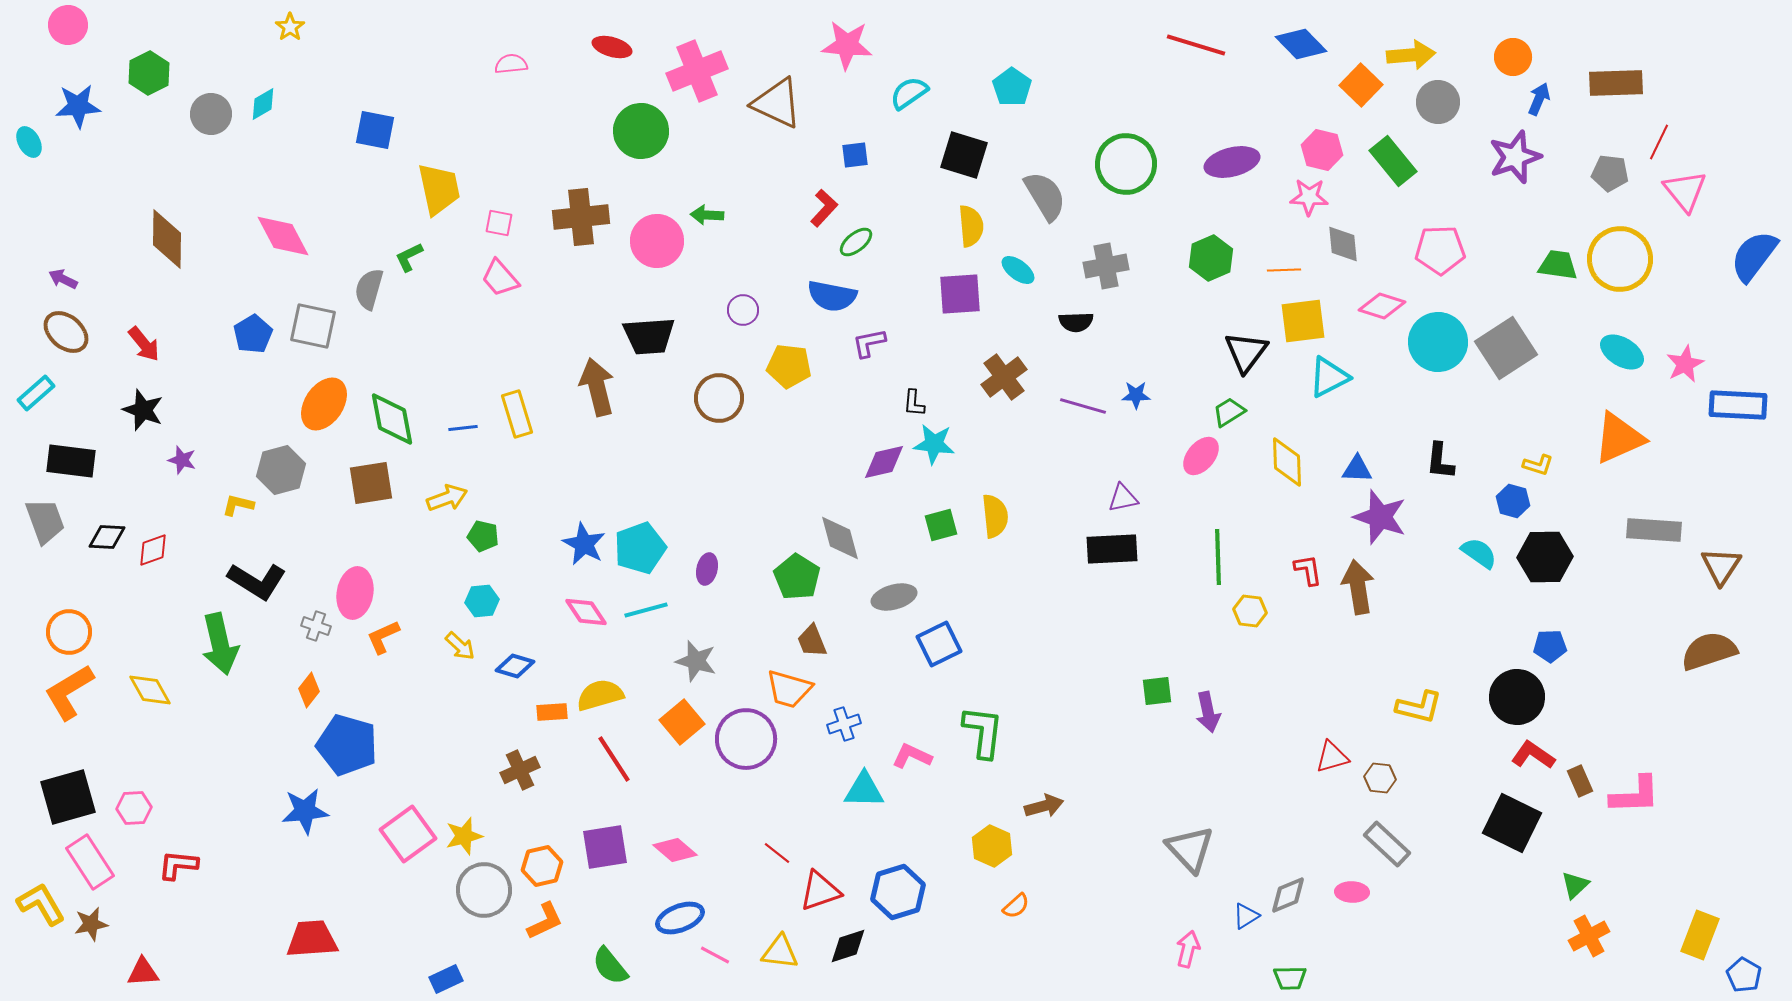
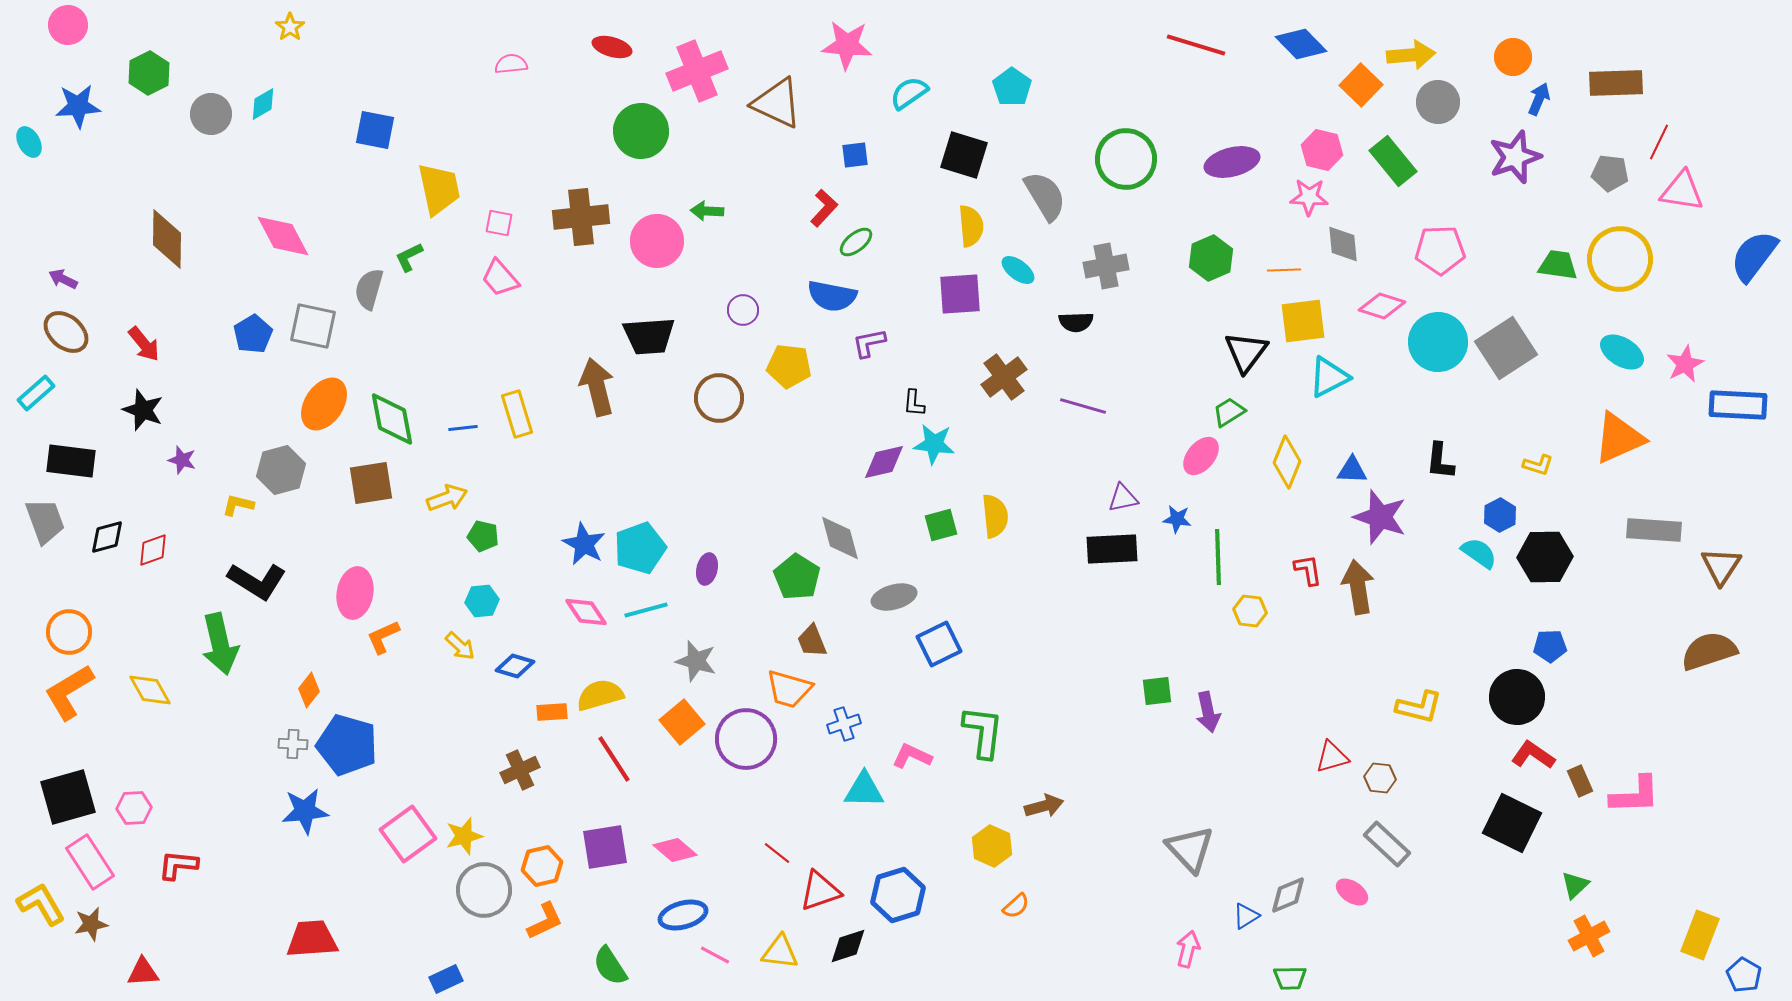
green circle at (1126, 164): moved 5 px up
pink triangle at (1685, 191): moved 3 px left; rotated 42 degrees counterclockwise
green arrow at (707, 215): moved 4 px up
blue star at (1136, 395): moved 41 px right, 124 px down; rotated 8 degrees clockwise
yellow diamond at (1287, 462): rotated 24 degrees clockwise
blue triangle at (1357, 469): moved 5 px left, 1 px down
blue hexagon at (1513, 501): moved 13 px left, 14 px down; rotated 16 degrees clockwise
black diamond at (107, 537): rotated 18 degrees counterclockwise
gray cross at (316, 626): moved 23 px left, 118 px down; rotated 16 degrees counterclockwise
blue hexagon at (898, 892): moved 3 px down
pink ellipse at (1352, 892): rotated 32 degrees clockwise
blue ellipse at (680, 918): moved 3 px right, 3 px up; rotated 6 degrees clockwise
green semicircle at (610, 966): rotated 6 degrees clockwise
